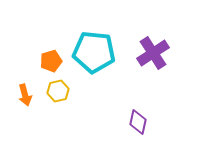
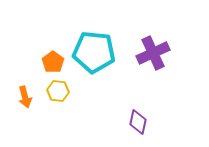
purple cross: rotated 8 degrees clockwise
orange pentagon: moved 2 px right, 1 px down; rotated 20 degrees counterclockwise
yellow hexagon: rotated 20 degrees clockwise
orange arrow: moved 2 px down
